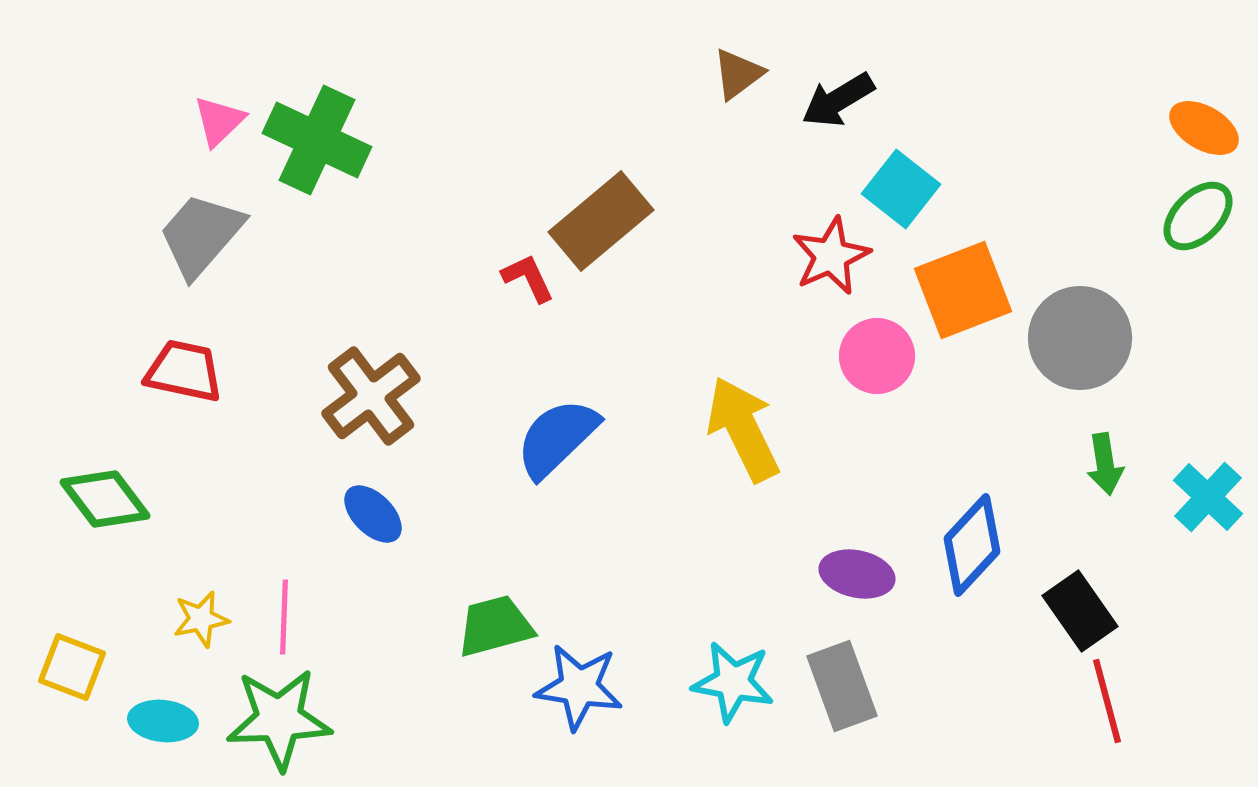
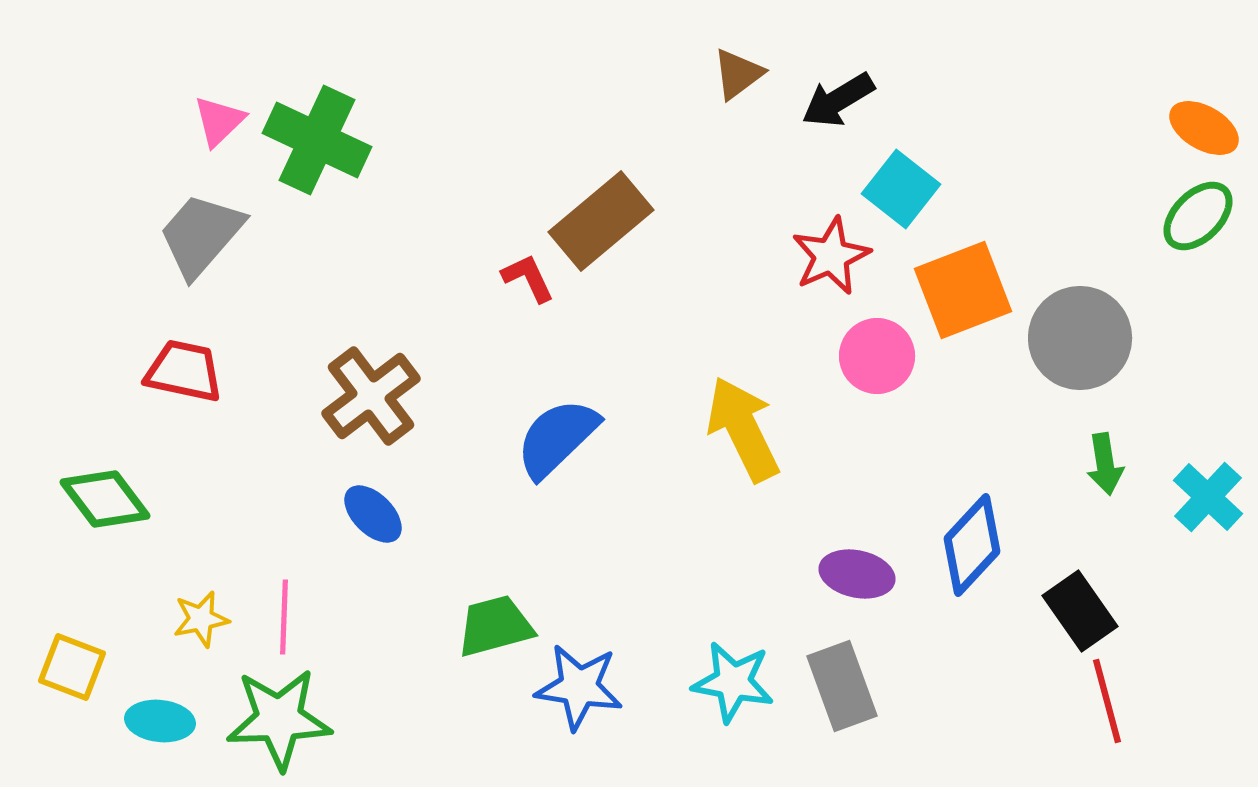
cyan ellipse: moved 3 px left
